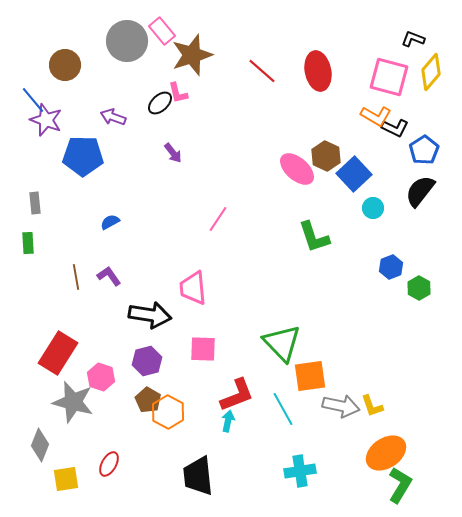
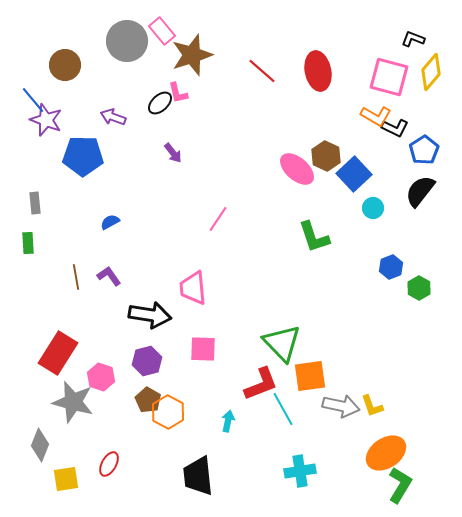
red L-shape at (237, 395): moved 24 px right, 11 px up
